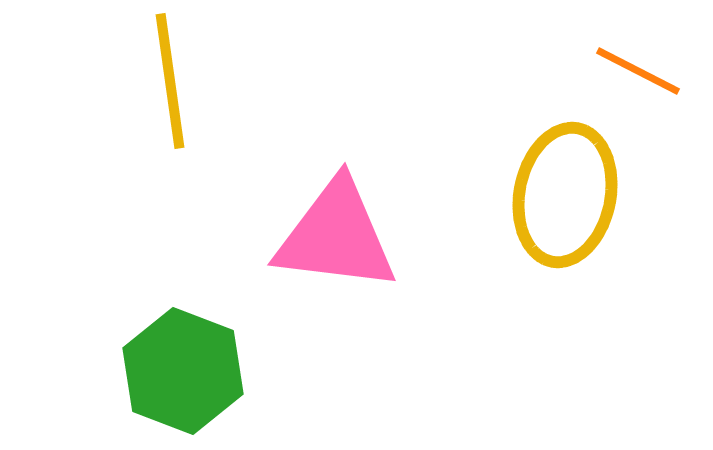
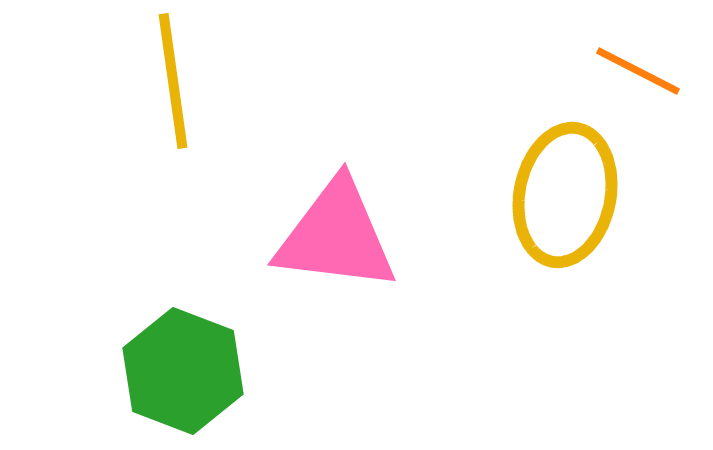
yellow line: moved 3 px right
